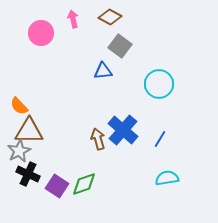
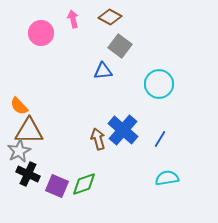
purple square: rotated 10 degrees counterclockwise
